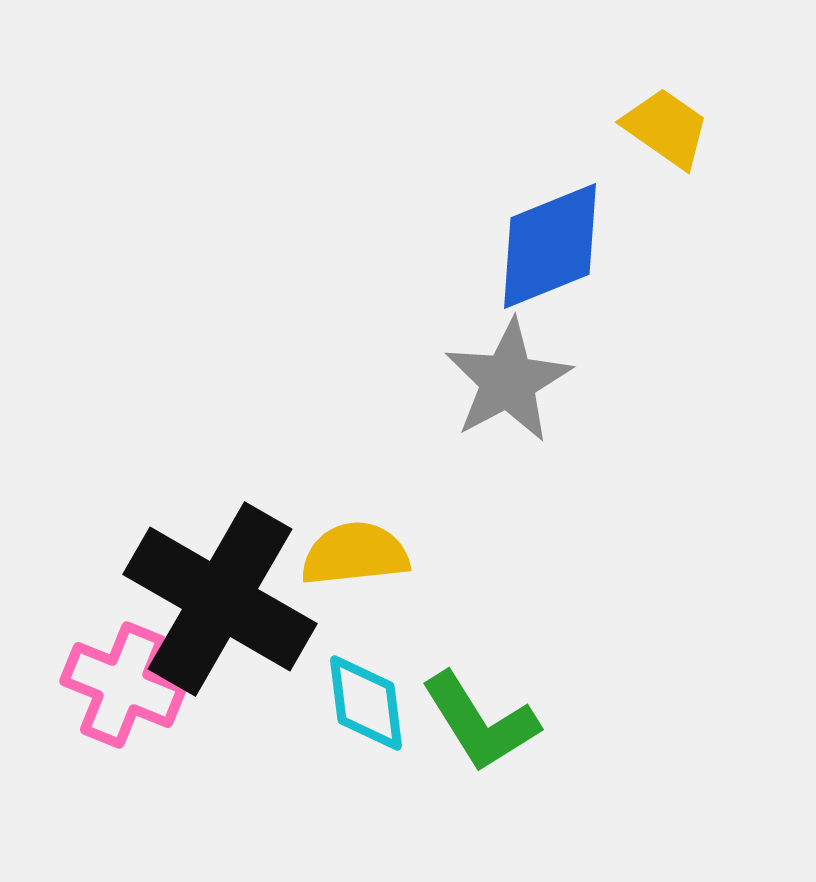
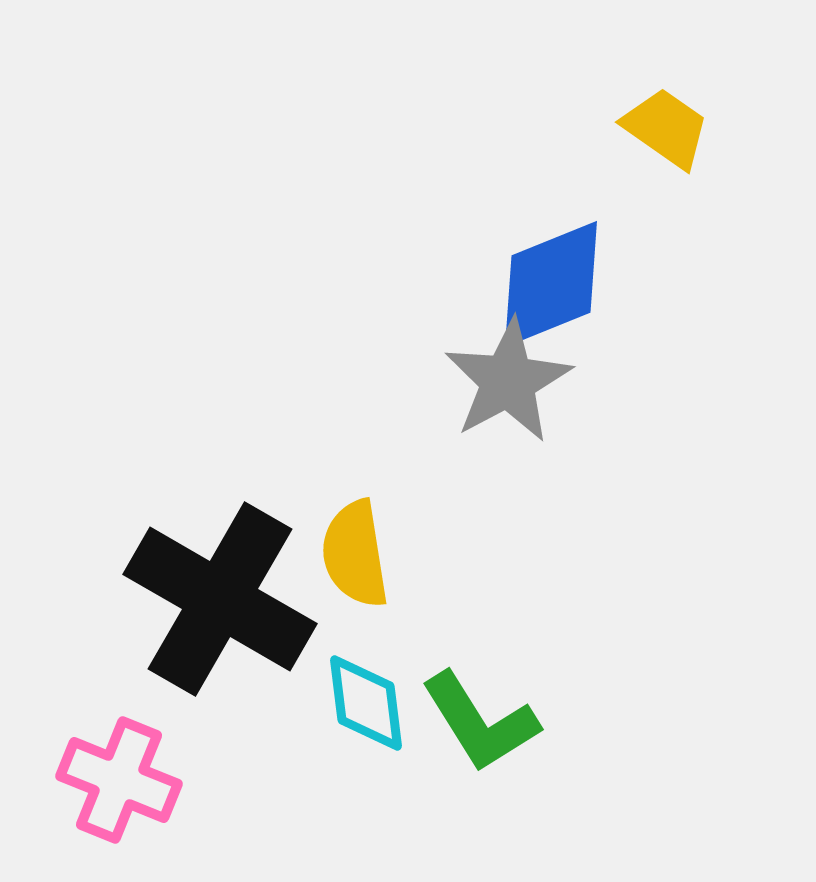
blue diamond: moved 1 px right, 38 px down
yellow semicircle: rotated 93 degrees counterclockwise
pink cross: moved 4 px left, 95 px down
